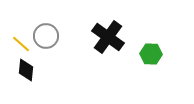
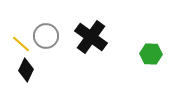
black cross: moved 17 px left
black diamond: rotated 20 degrees clockwise
